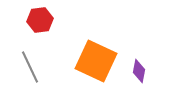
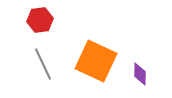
gray line: moved 13 px right, 3 px up
purple diamond: moved 1 px right, 3 px down; rotated 10 degrees counterclockwise
